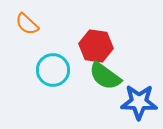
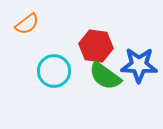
orange semicircle: rotated 80 degrees counterclockwise
cyan circle: moved 1 px right, 1 px down
blue star: moved 37 px up
